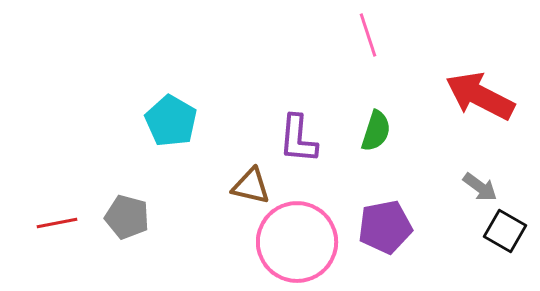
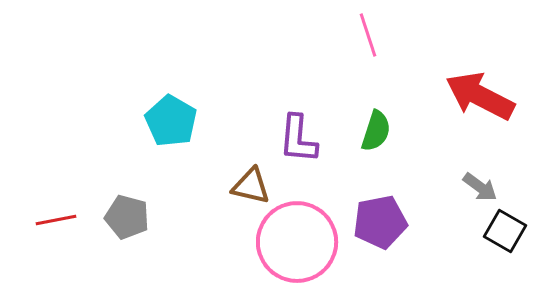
red line: moved 1 px left, 3 px up
purple pentagon: moved 5 px left, 5 px up
